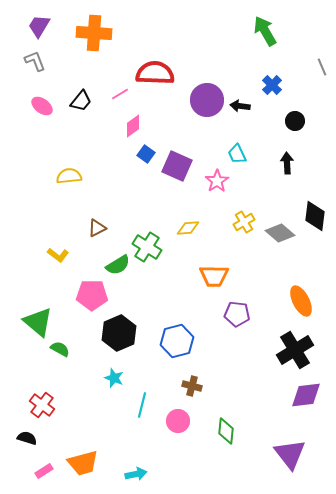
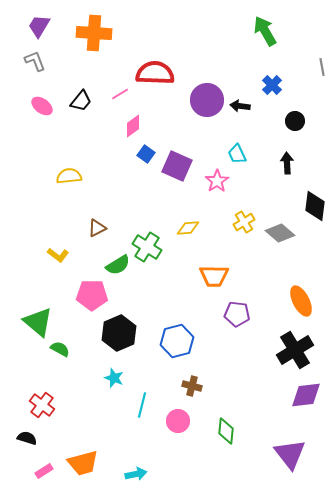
gray line at (322, 67): rotated 12 degrees clockwise
black diamond at (315, 216): moved 10 px up
